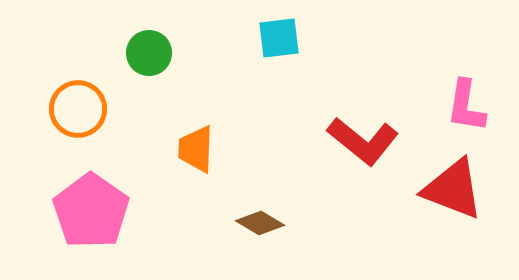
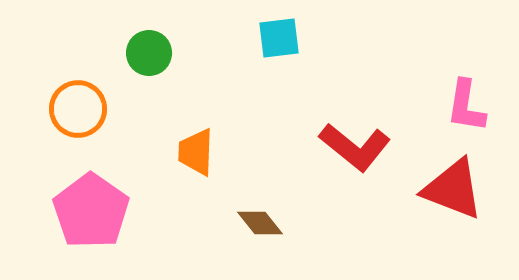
red L-shape: moved 8 px left, 6 px down
orange trapezoid: moved 3 px down
brown diamond: rotated 21 degrees clockwise
